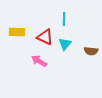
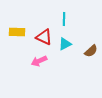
red triangle: moved 1 px left
cyan triangle: rotated 24 degrees clockwise
brown semicircle: rotated 48 degrees counterclockwise
pink arrow: rotated 56 degrees counterclockwise
